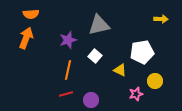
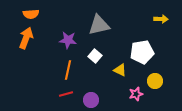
purple star: rotated 24 degrees clockwise
